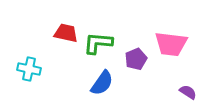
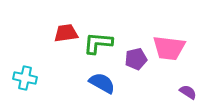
red trapezoid: rotated 20 degrees counterclockwise
pink trapezoid: moved 2 px left, 4 px down
purple pentagon: rotated 10 degrees clockwise
cyan cross: moved 4 px left, 9 px down
blue semicircle: rotated 96 degrees counterclockwise
